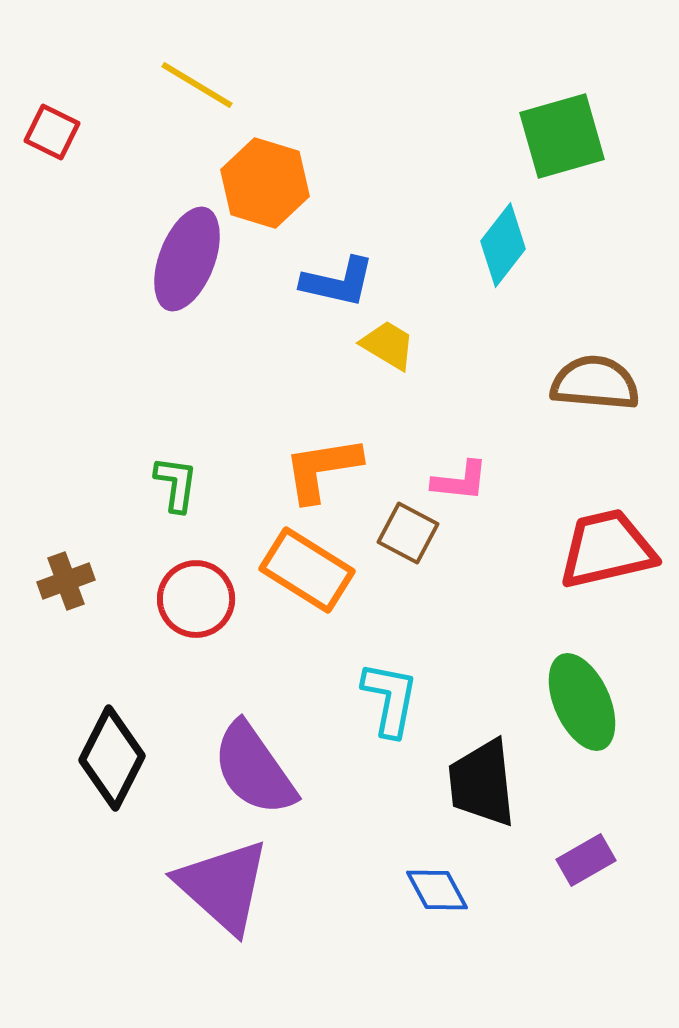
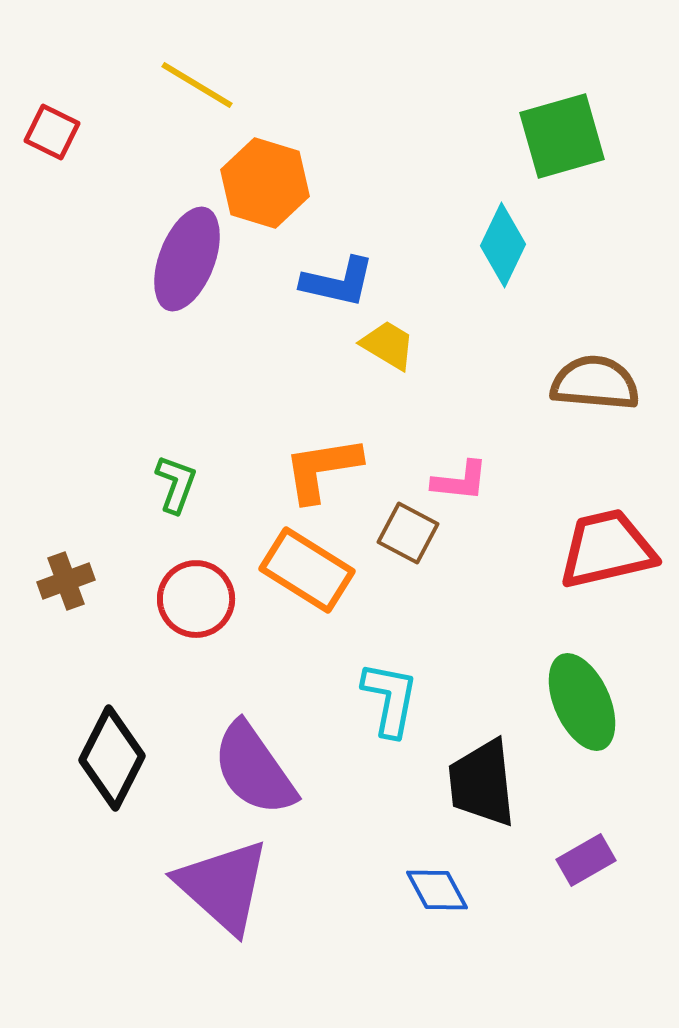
cyan diamond: rotated 12 degrees counterclockwise
green L-shape: rotated 12 degrees clockwise
